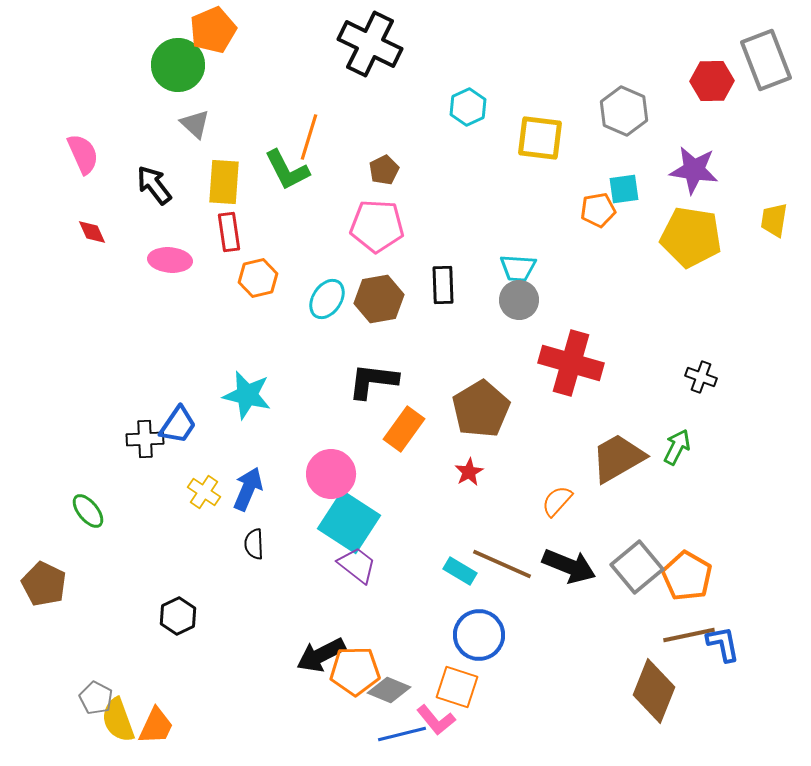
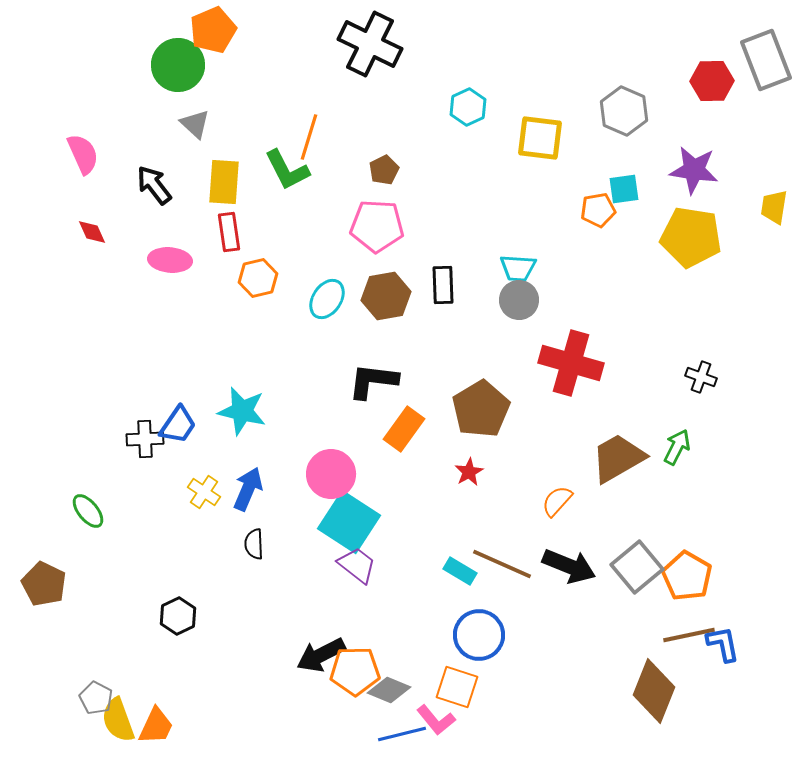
yellow trapezoid at (774, 220): moved 13 px up
brown hexagon at (379, 299): moved 7 px right, 3 px up
cyan star at (247, 395): moved 5 px left, 16 px down
